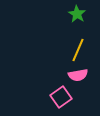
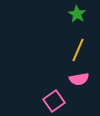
pink semicircle: moved 1 px right, 4 px down
pink square: moved 7 px left, 4 px down
